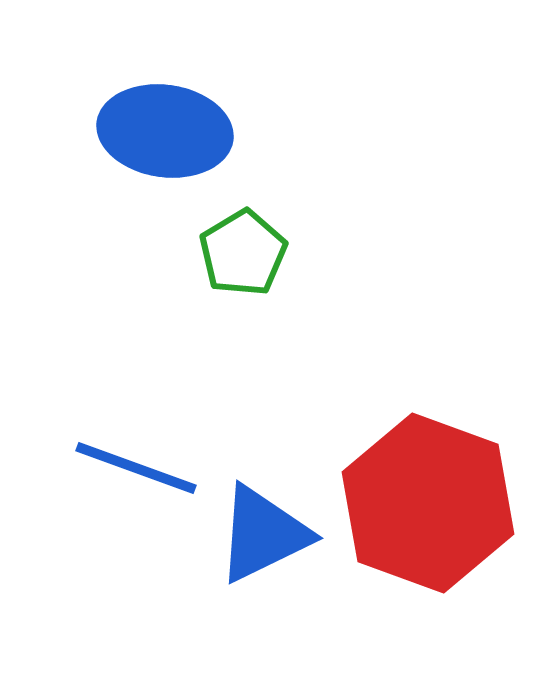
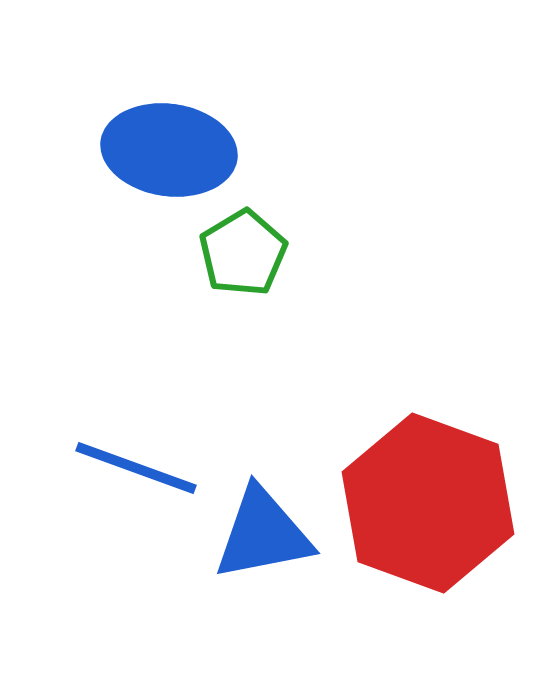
blue ellipse: moved 4 px right, 19 px down
blue triangle: rotated 15 degrees clockwise
